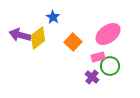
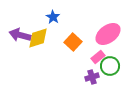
yellow diamond: rotated 20 degrees clockwise
pink rectangle: rotated 24 degrees counterclockwise
purple cross: rotated 32 degrees clockwise
